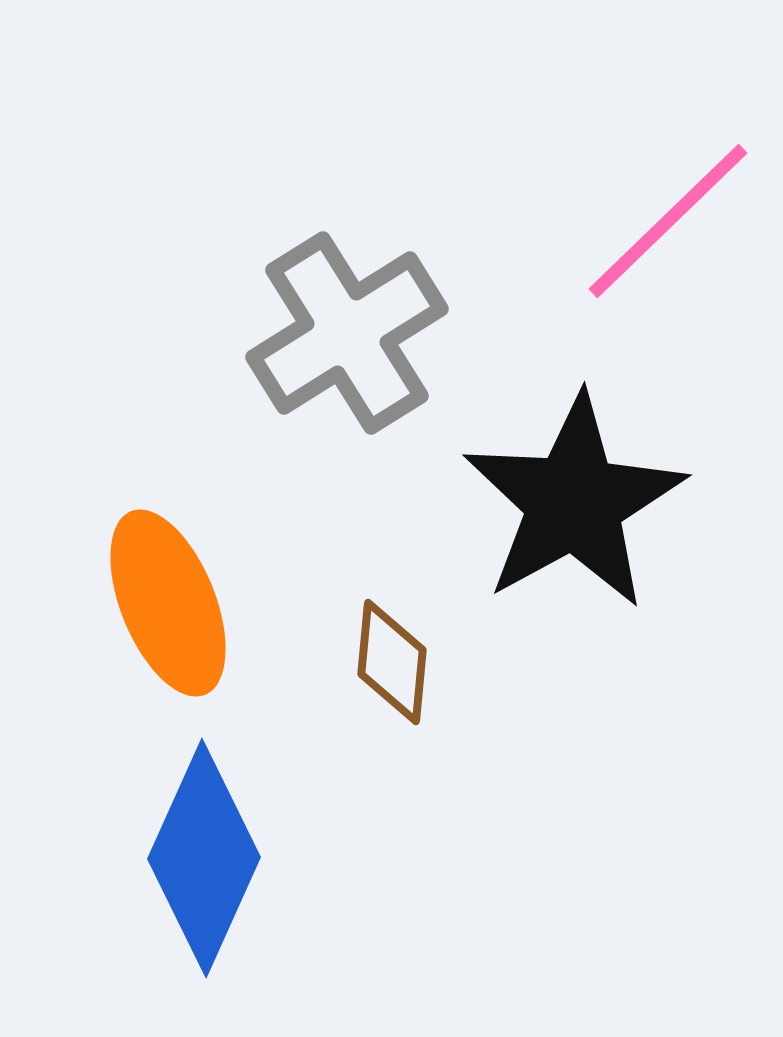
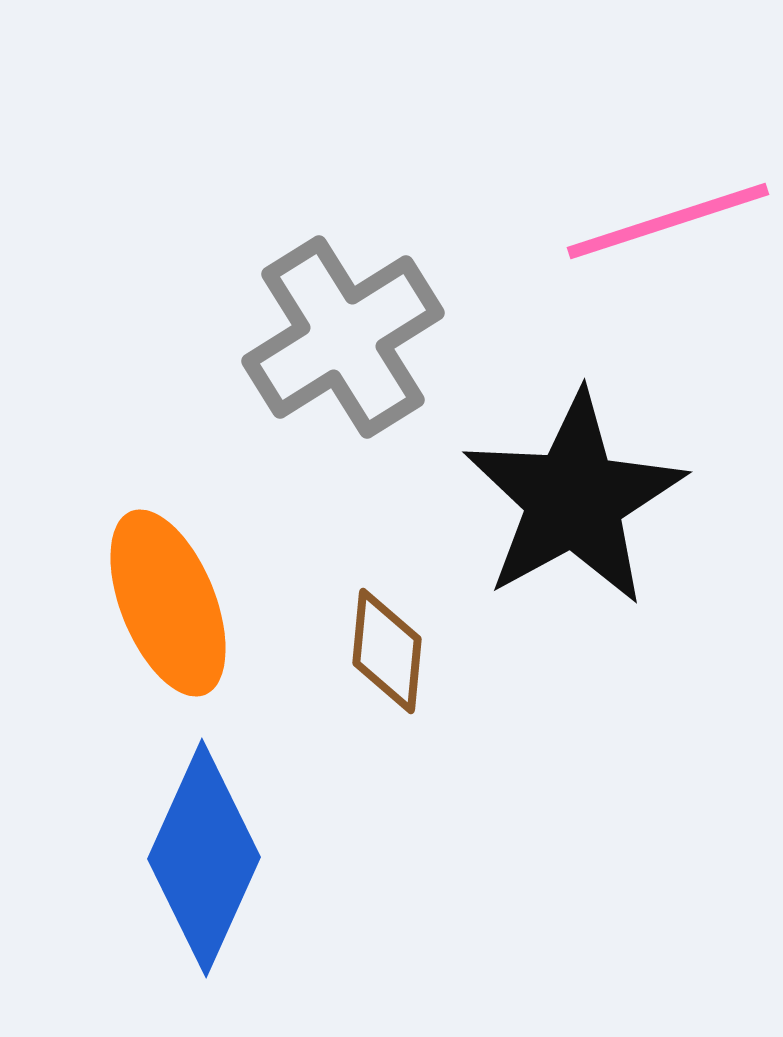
pink line: rotated 26 degrees clockwise
gray cross: moved 4 px left, 4 px down
black star: moved 3 px up
brown diamond: moved 5 px left, 11 px up
